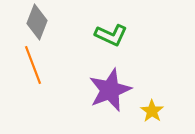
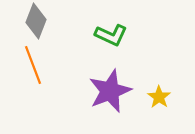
gray diamond: moved 1 px left, 1 px up
purple star: moved 1 px down
yellow star: moved 7 px right, 14 px up
